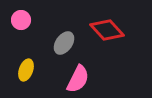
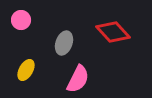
red diamond: moved 6 px right, 2 px down
gray ellipse: rotated 15 degrees counterclockwise
yellow ellipse: rotated 10 degrees clockwise
